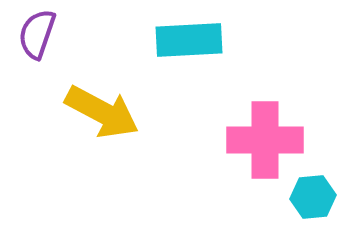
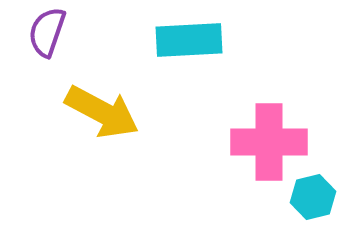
purple semicircle: moved 10 px right, 2 px up
pink cross: moved 4 px right, 2 px down
cyan hexagon: rotated 9 degrees counterclockwise
